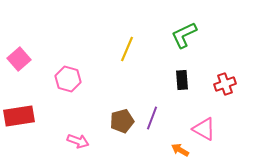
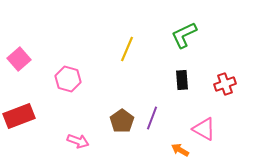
red rectangle: rotated 12 degrees counterclockwise
brown pentagon: rotated 20 degrees counterclockwise
